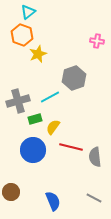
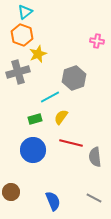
cyan triangle: moved 3 px left
gray cross: moved 29 px up
yellow semicircle: moved 8 px right, 10 px up
red line: moved 4 px up
